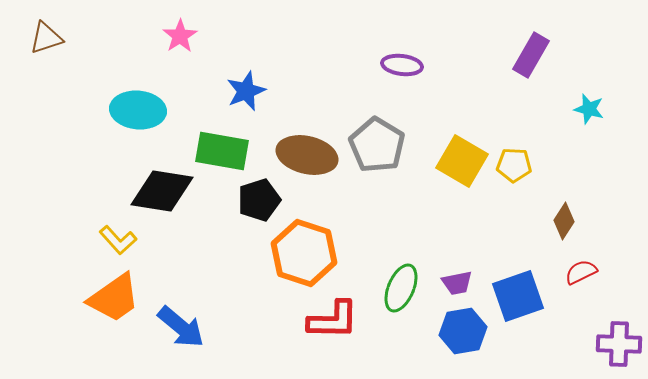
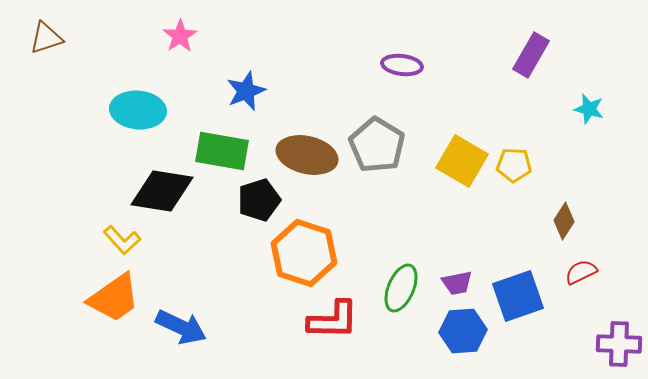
yellow L-shape: moved 4 px right
blue arrow: rotated 15 degrees counterclockwise
blue hexagon: rotated 6 degrees clockwise
